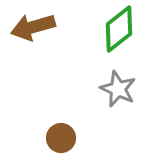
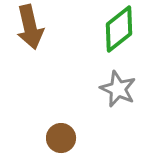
brown arrow: moved 3 px left; rotated 87 degrees counterclockwise
